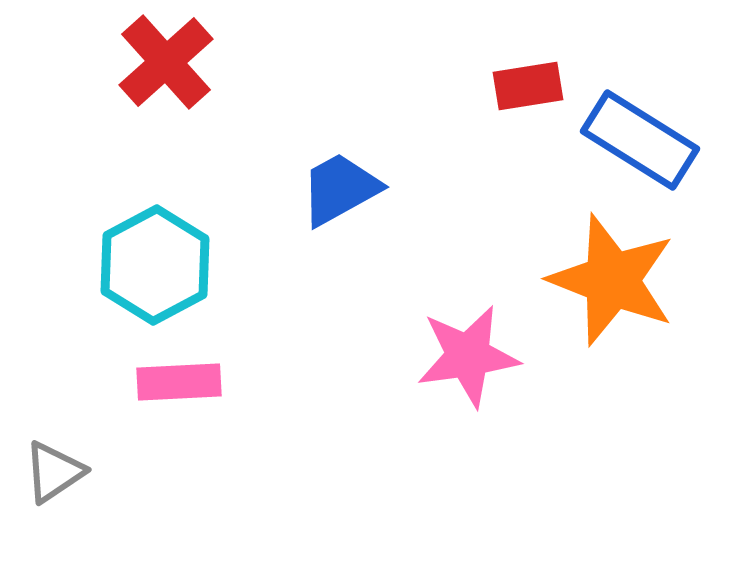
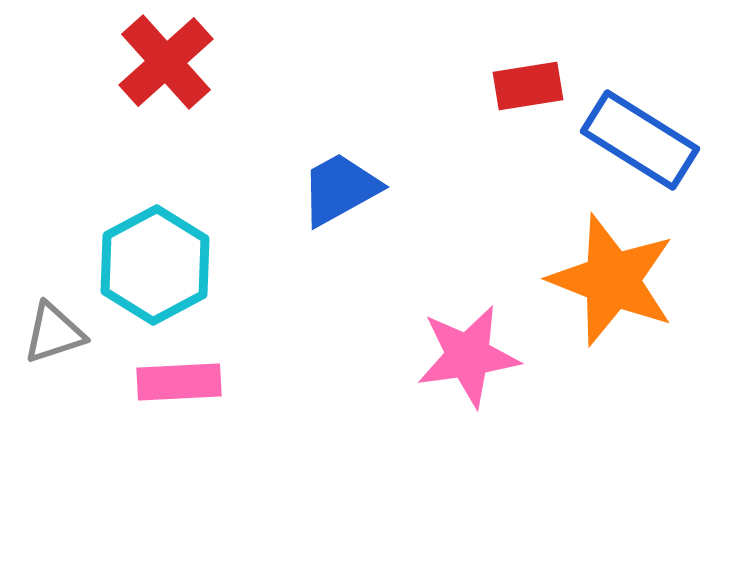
gray triangle: moved 139 px up; rotated 16 degrees clockwise
